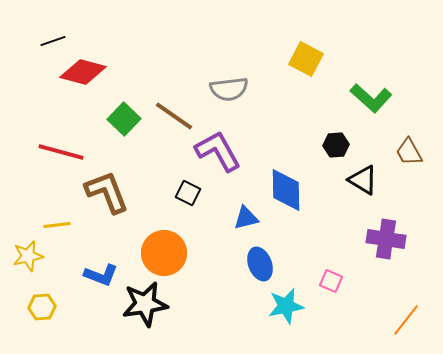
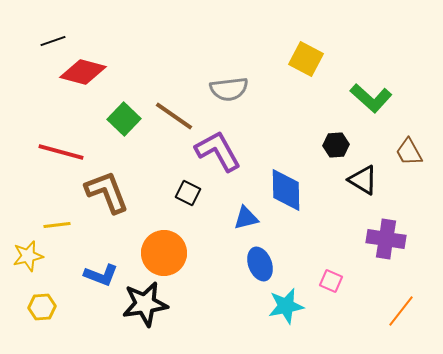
orange line: moved 5 px left, 9 px up
